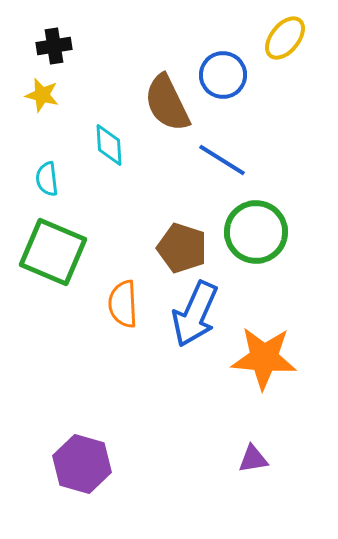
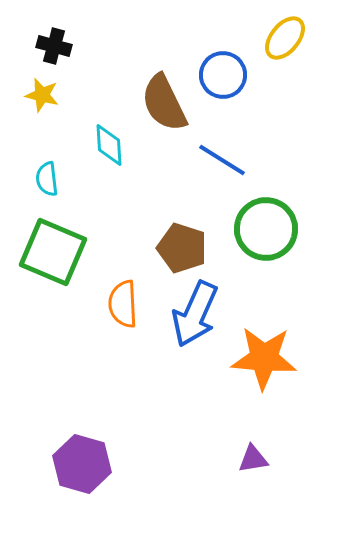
black cross: rotated 24 degrees clockwise
brown semicircle: moved 3 px left
green circle: moved 10 px right, 3 px up
